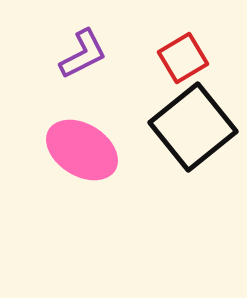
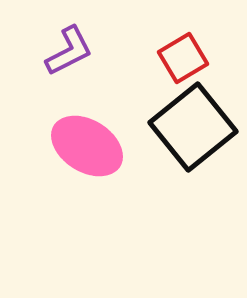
purple L-shape: moved 14 px left, 3 px up
pink ellipse: moved 5 px right, 4 px up
